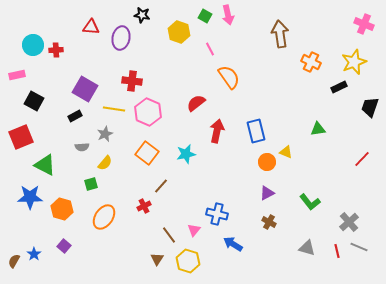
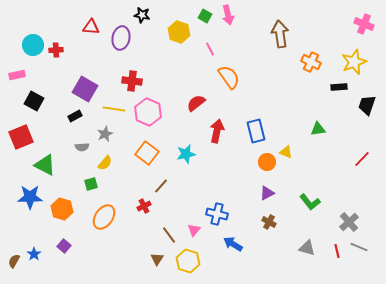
black rectangle at (339, 87): rotated 21 degrees clockwise
black trapezoid at (370, 107): moved 3 px left, 2 px up
